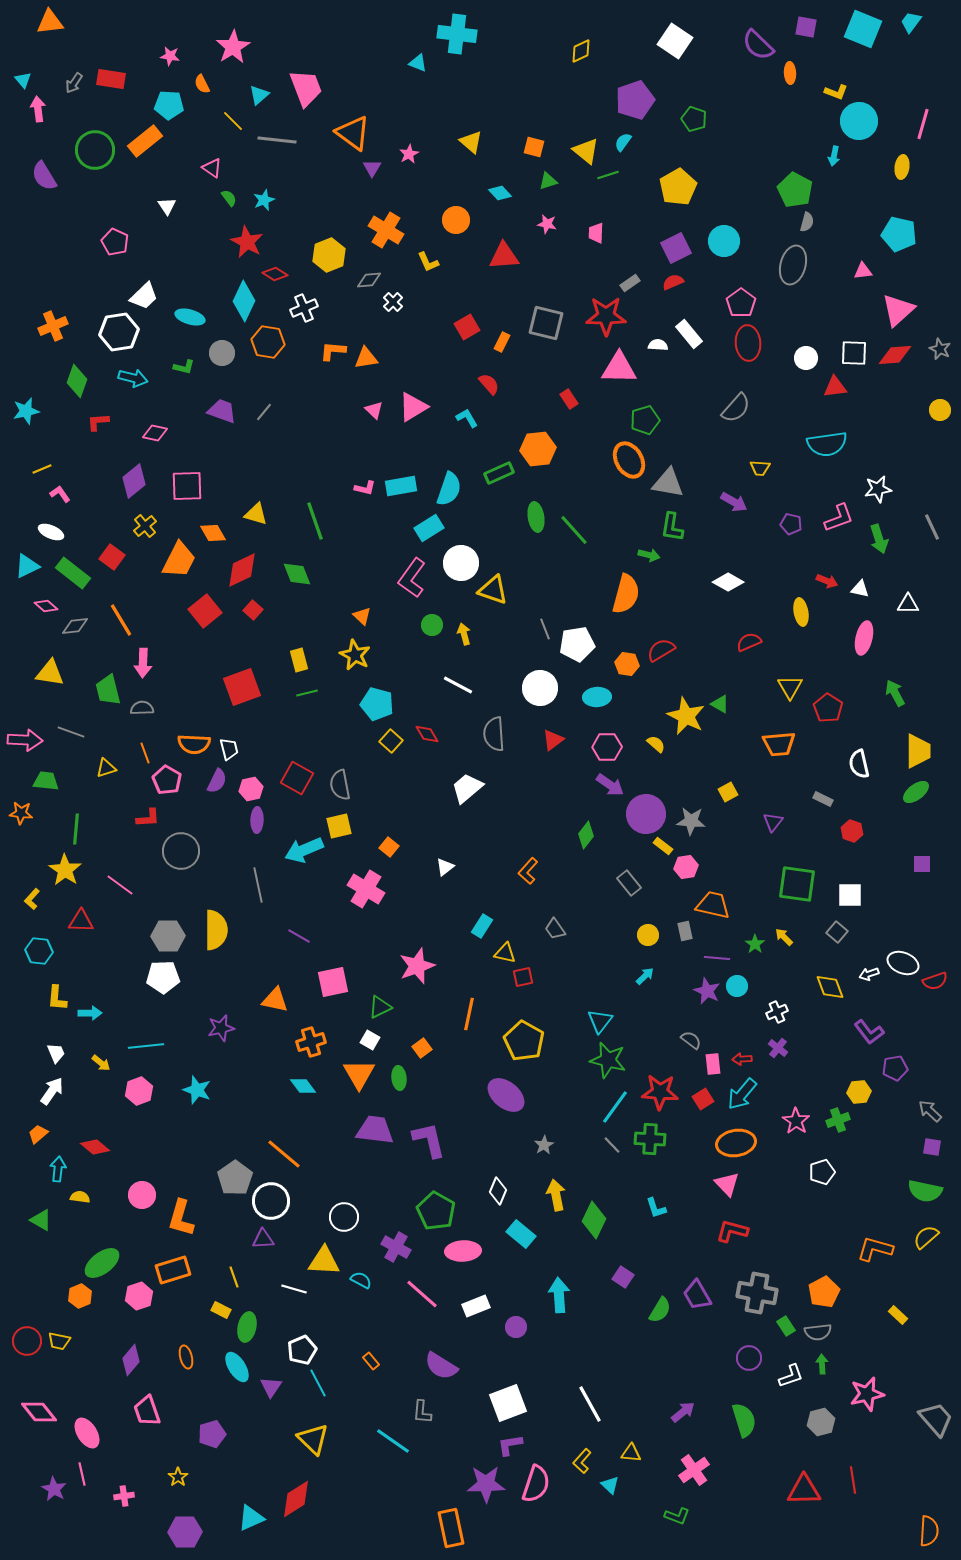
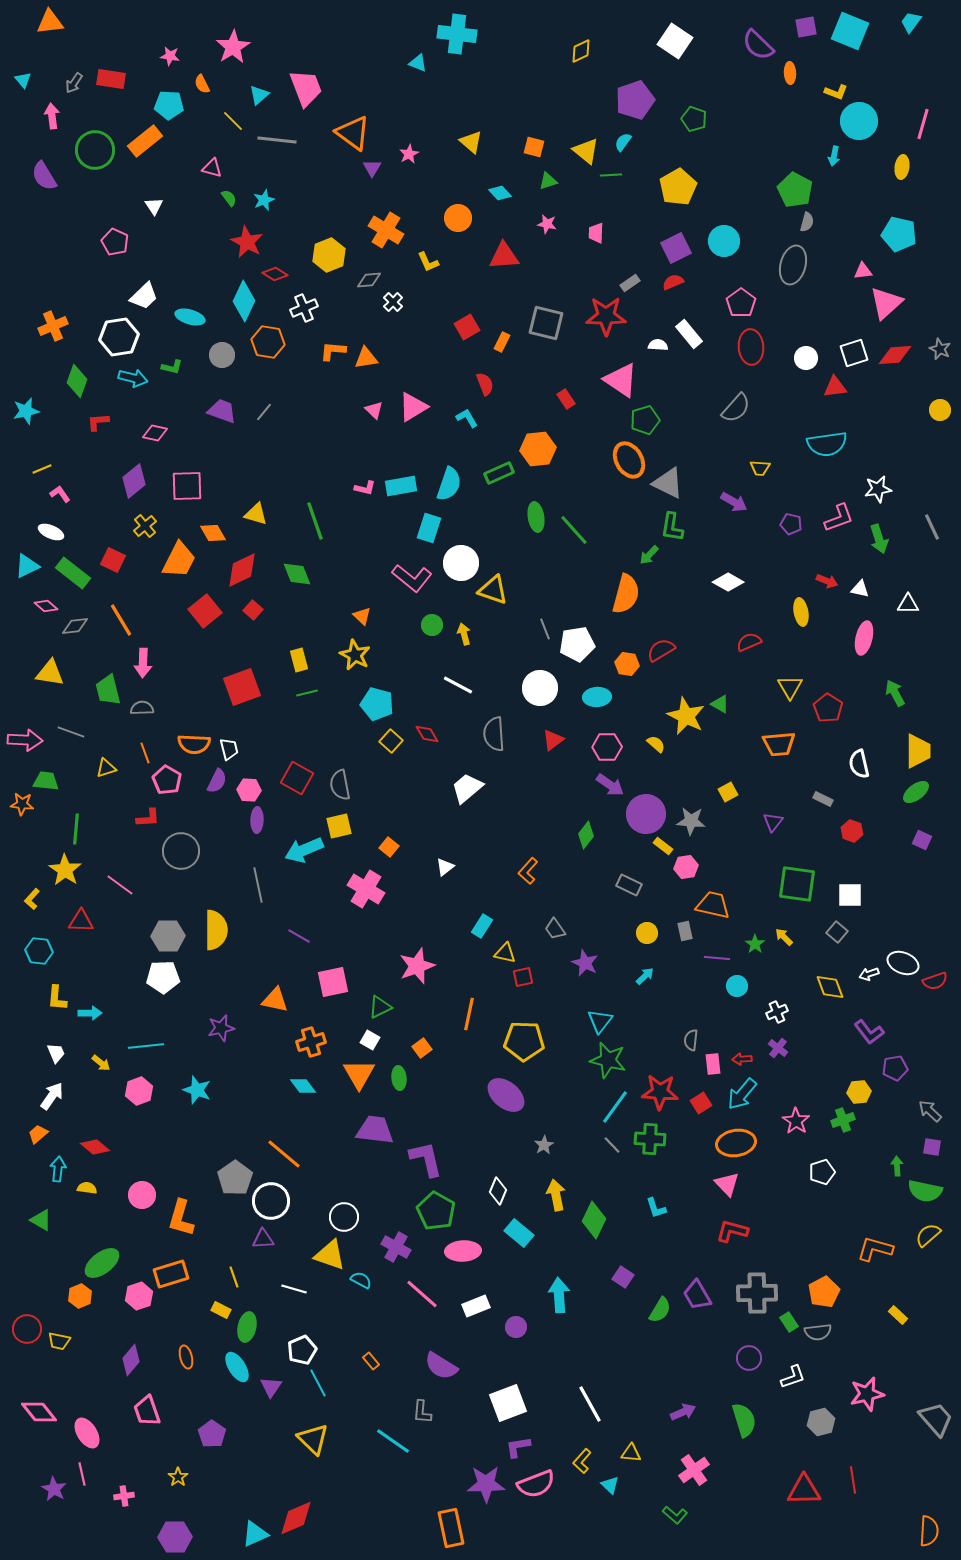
purple square at (806, 27): rotated 20 degrees counterclockwise
cyan square at (863, 29): moved 13 px left, 2 px down
pink arrow at (38, 109): moved 14 px right, 7 px down
pink triangle at (212, 168): rotated 20 degrees counterclockwise
green line at (608, 175): moved 3 px right; rotated 15 degrees clockwise
white triangle at (167, 206): moved 13 px left
orange circle at (456, 220): moved 2 px right, 2 px up
pink triangle at (898, 310): moved 12 px left, 7 px up
white hexagon at (119, 332): moved 5 px down
red ellipse at (748, 343): moved 3 px right, 4 px down
gray circle at (222, 353): moved 2 px down
white square at (854, 353): rotated 20 degrees counterclockwise
green L-shape at (184, 367): moved 12 px left
pink triangle at (619, 368): moved 2 px right, 12 px down; rotated 33 degrees clockwise
red semicircle at (489, 384): moved 4 px left; rotated 20 degrees clockwise
red rectangle at (569, 399): moved 3 px left
gray triangle at (668, 483): rotated 16 degrees clockwise
cyan semicircle at (449, 489): moved 5 px up
cyan rectangle at (429, 528): rotated 40 degrees counterclockwise
green arrow at (649, 555): rotated 120 degrees clockwise
red square at (112, 557): moved 1 px right, 3 px down; rotated 10 degrees counterclockwise
pink L-shape at (412, 578): rotated 87 degrees counterclockwise
pink hexagon at (251, 789): moved 2 px left, 1 px down; rotated 15 degrees clockwise
orange star at (21, 813): moved 1 px right, 9 px up
purple square at (922, 864): moved 24 px up; rotated 24 degrees clockwise
gray rectangle at (629, 883): moved 2 px down; rotated 25 degrees counterclockwise
yellow circle at (648, 935): moved 1 px left, 2 px up
purple star at (707, 991): moved 122 px left, 28 px up
gray semicircle at (691, 1040): rotated 120 degrees counterclockwise
yellow pentagon at (524, 1041): rotated 27 degrees counterclockwise
white arrow at (52, 1091): moved 5 px down
red square at (703, 1099): moved 2 px left, 4 px down
green cross at (838, 1120): moved 5 px right
purple L-shape at (429, 1140): moved 3 px left, 19 px down
yellow semicircle at (80, 1197): moved 7 px right, 9 px up
cyan rectangle at (521, 1234): moved 2 px left, 1 px up
yellow semicircle at (926, 1237): moved 2 px right, 2 px up
yellow triangle at (324, 1261): moved 6 px right, 6 px up; rotated 16 degrees clockwise
orange rectangle at (173, 1270): moved 2 px left, 4 px down
gray cross at (757, 1293): rotated 12 degrees counterclockwise
green rectangle at (786, 1326): moved 3 px right, 4 px up
red circle at (27, 1341): moved 12 px up
green arrow at (822, 1364): moved 75 px right, 198 px up
white L-shape at (791, 1376): moved 2 px right, 1 px down
purple arrow at (683, 1412): rotated 15 degrees clockwise
purple pentagon at (212, 1434): rotated 20 degrees counterclockwise
purple L-shape at (510, 1445): moved 8 px right, 2 px down
pink semicircle at (536, 1484): rotated 51 degrees clockwise
red diamond at (296, 1499): moved 19 px down; rotated 9 degrees clockwise
green L-shape at (677, 1516): moved 2 px left, 1 px up; rotated 20 degrees clockwise
cyan triangle at (251, 1518): moved 4 px right, 16 px down
purple hexagon at (185, 1532): moved 10 px left, 5 px down
